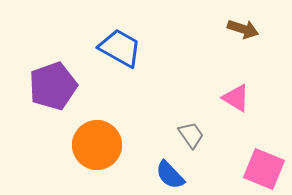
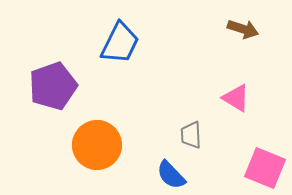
blue trapezoid: moved 5 px up; rotated 87 degrees clockwise
gray trapezoid: rotated 148 degrees counterclockwise
pink square: moved 1 px right, 1 px up
blue semicircle: moved 1 px right
